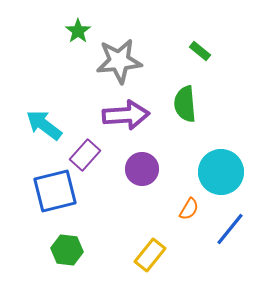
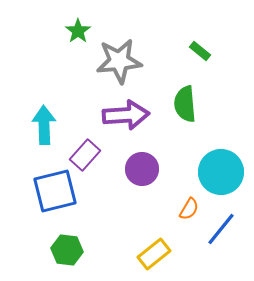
cyan arrow: rotated 51 degrees clockwise
blue line: moved 9 px left
yellow rectangle: moved 4 px right, 1 px up; rotated 12 degrees clockwise
